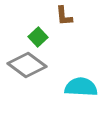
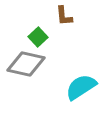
gray diamond: moved 1 px left, 1 px up; rotated 24 degrees counterclockwise
cyan semicircle: rotated 36 degrees counterclockwise
